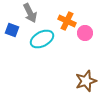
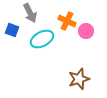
pink circle: moved 1 px right, 2 px up
brown star: moved 7 px left, 2 px up
